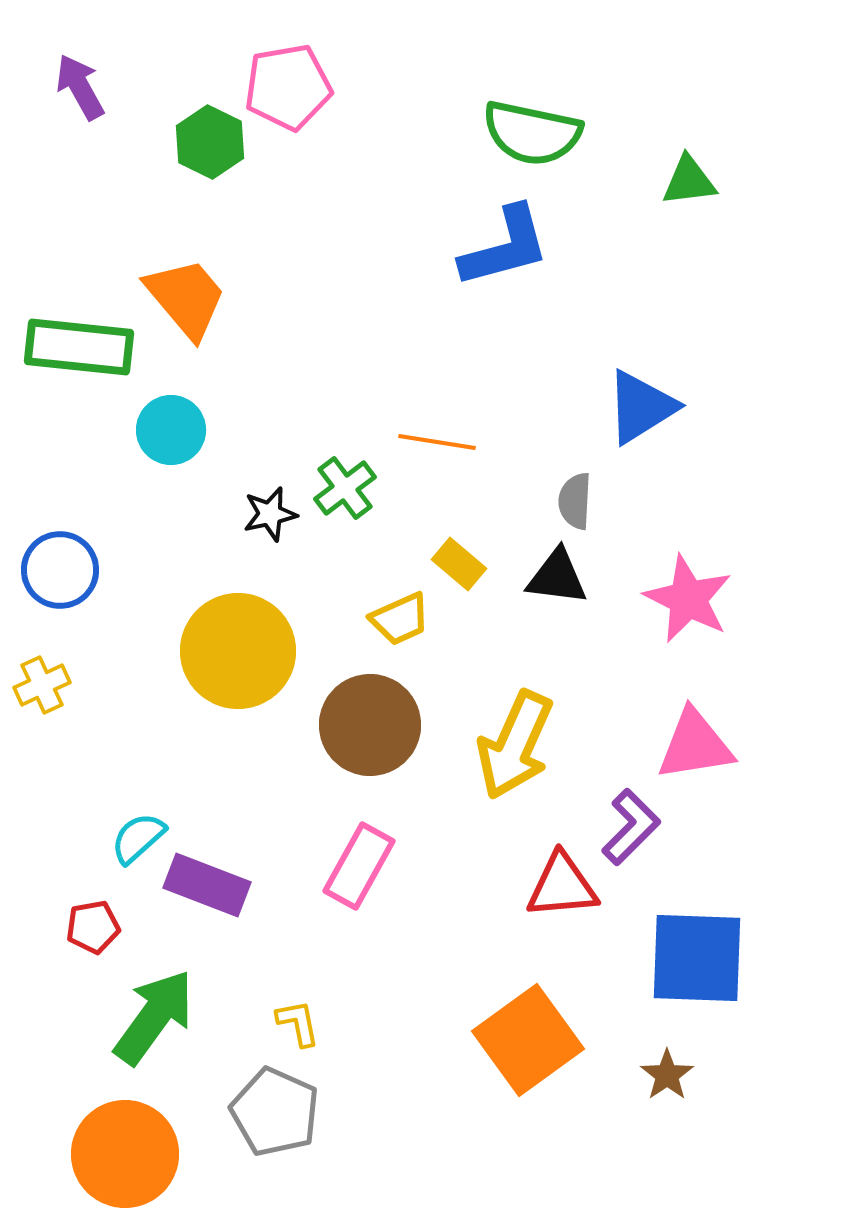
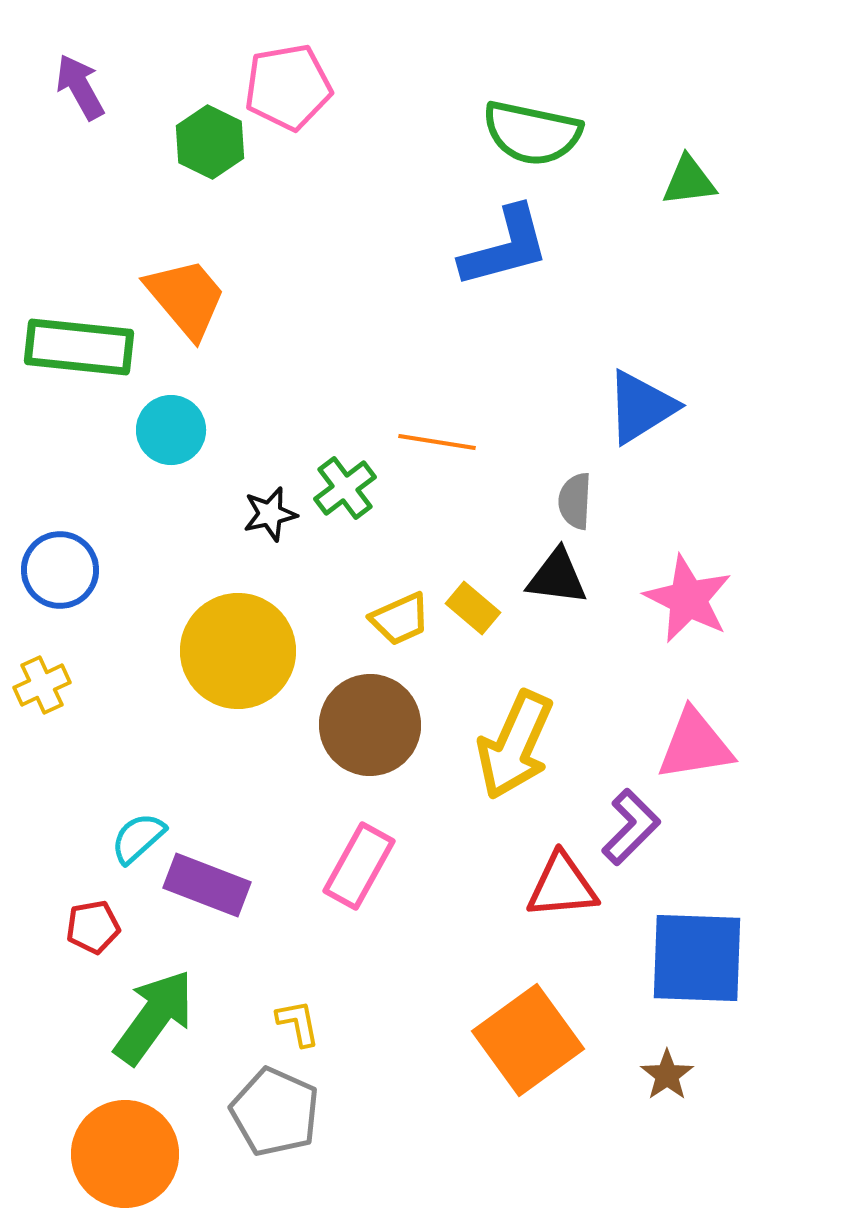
yellow rectangle: moved 14 px right, 44 px down
